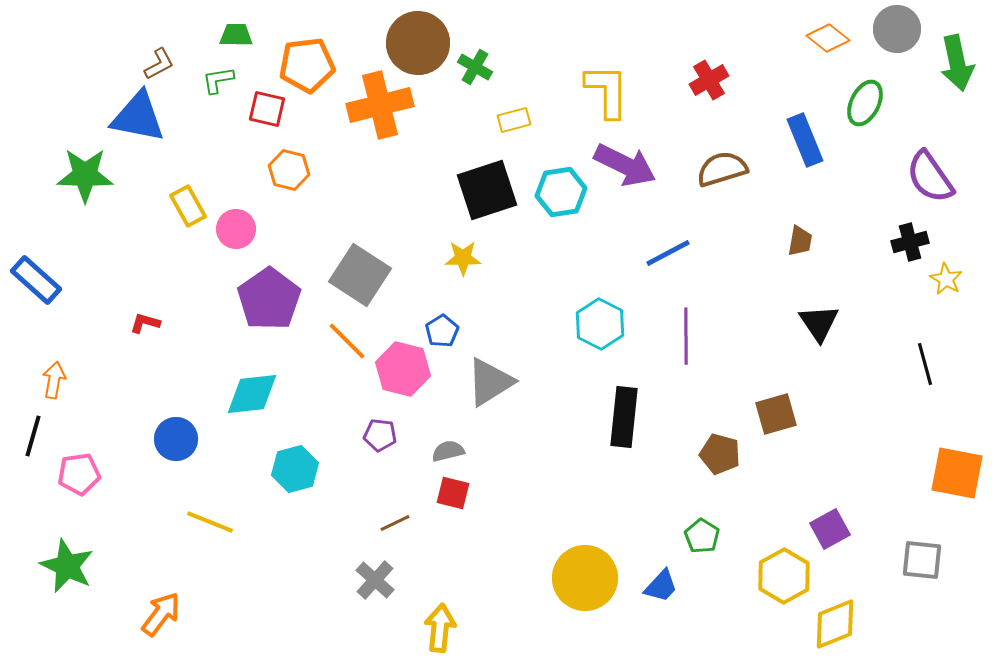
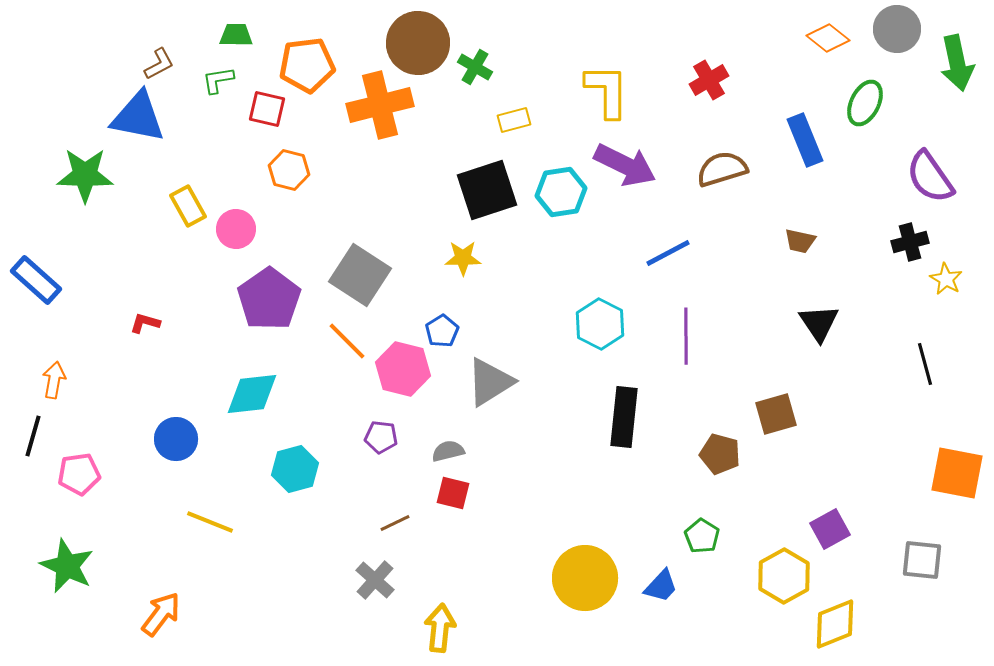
brown trapezoid at (800, 241): rotated 92 degrees clockwise
purple pentagon at (380, 435): moved 1 px right, 2 px down
